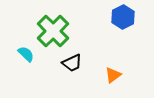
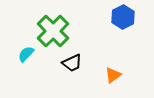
cyan semicircle: rotated 90 degrees counterclockwise
